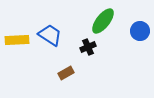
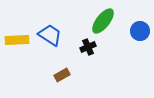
brown rectangle: moved 4 px left, 2 px down
